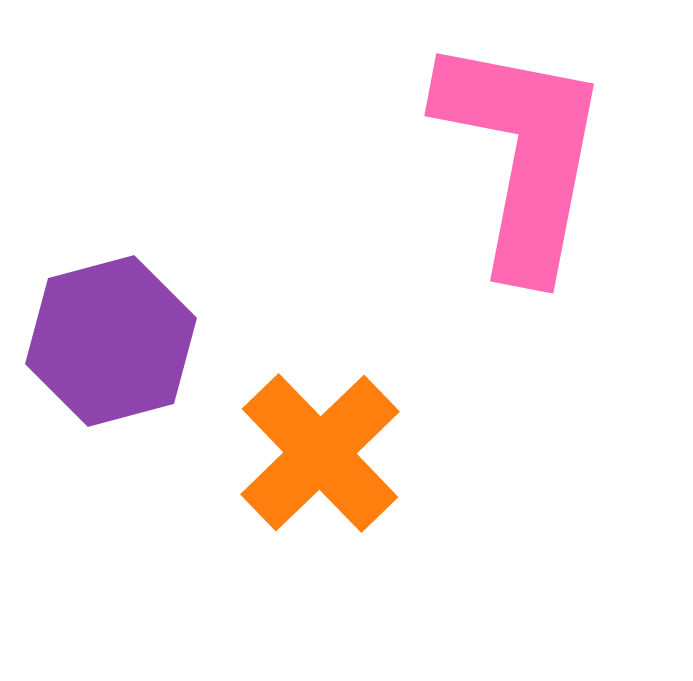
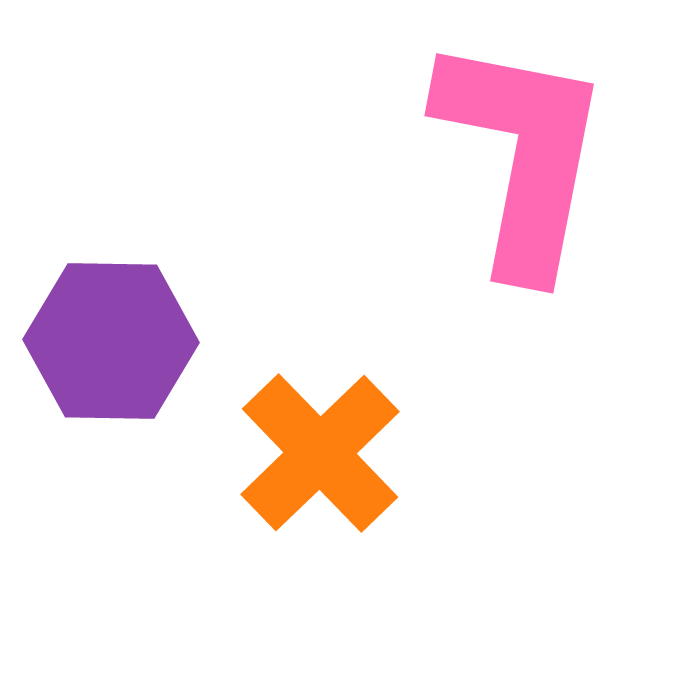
purple hexagon: rotated 16 degrees clockwise
